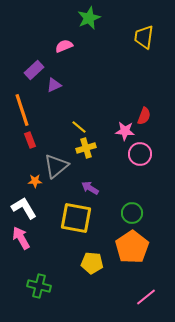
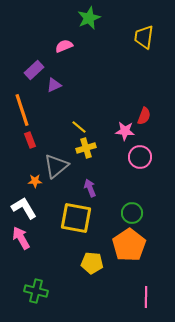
pink circle: moved 3 px down
purple arrow: rotated 36 degrees clockwise
orange pentagon: moved 3 px left, 2 px up
green cross: moved 3 px left, 5 px down
pink line: rotated 50 degrees counterclockwise
